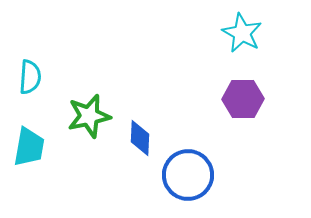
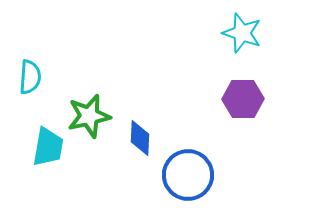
cyan star: rotated 9 degrees counterclockwise
cyan trapezoid: moved 19 px right
